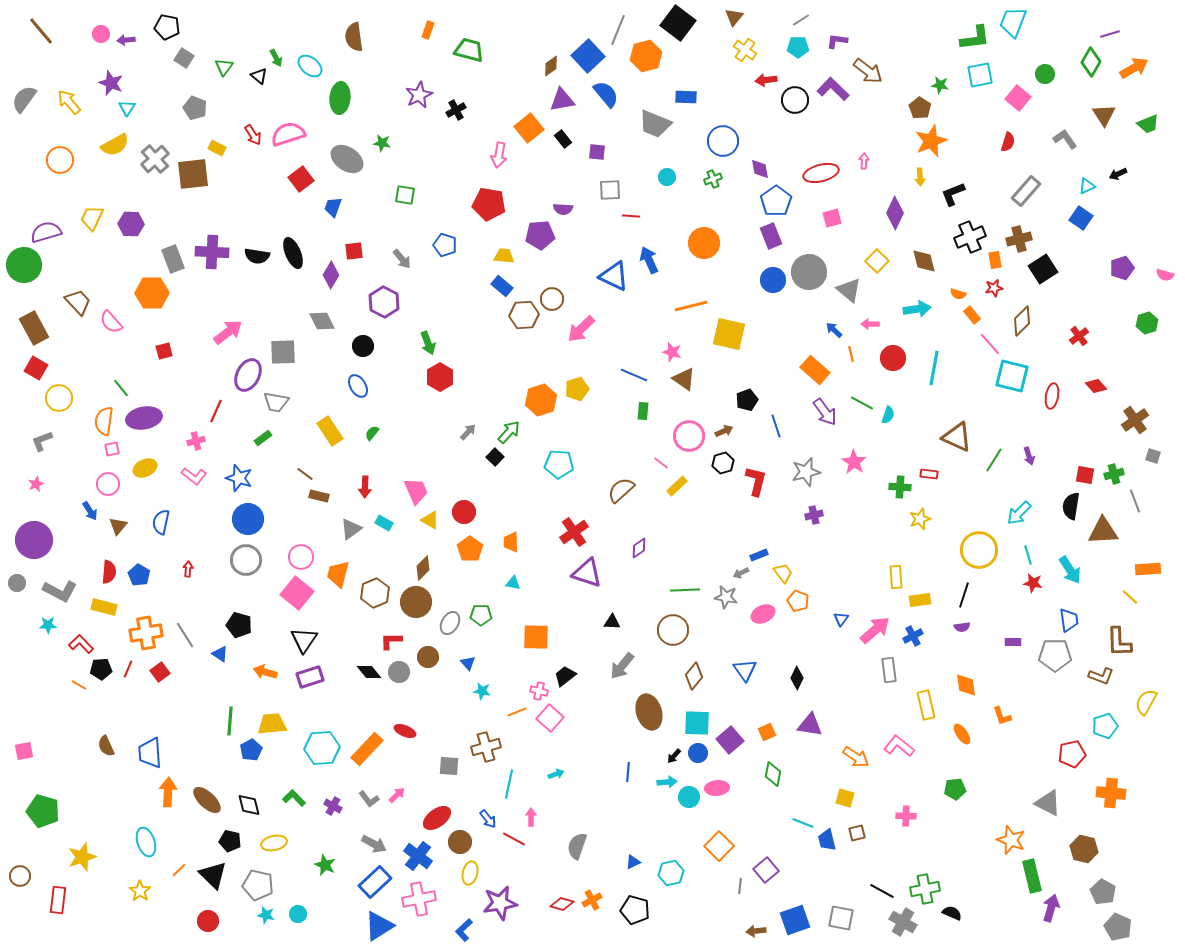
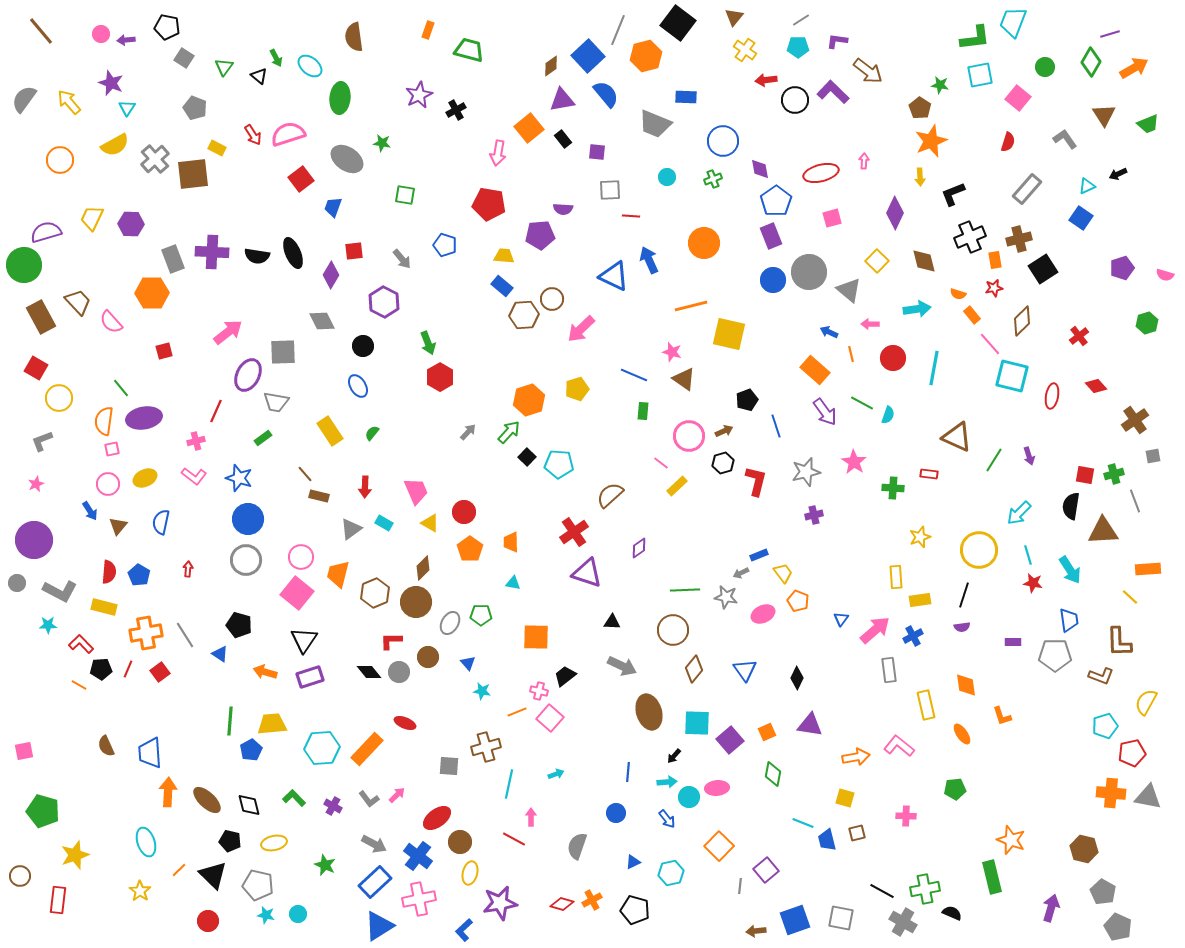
green circle at (1045, 74): moved 7 px up
purple L-shape at (833, 89): moved 3 px down
pink arrow at (499, 155): moved 1 px left, 2 px up
gray rectangle at (1026, 191): moved 1 px right, 2 px up
brown rectangle at (34, 328): moved 7 px right, 11 px up
blue arrow at (834, 330): moved 5 px left, 2 px down; rotated 18 degrees counterclockwise
orange hexagon at (541, 400): moved 12 px left
gray square at (1153, 456): rotated 28 degrees counterclockwise
black square at (495, 457): moved 32 px right
yellow ellipse at (145, 468): moved 10 px down
brown line at (305, 474): rotated 12 degrees clockwise
green cross at (900, 487): moved 7 px left, 1 px down
brown semicircle at (621, 490): moved 11 px left, 5 px down
yellow star at (920, 519): moved 18 px down
yellow triangle at (430, 520): moved 3 px down
gray arrow at (622, 666): rotated 104 degrees counterclockwise
brown diamond at (694, 676): moved 7 px up
red ellipse at (405, 731): moved 8 px up
blue circle at (698, 753): moved 82 px left, 60 px down
red pentagon at (1072, 754): moved 60 px right, 1 px up
orange arrow at (856, 757): rotated 44 degrees counterclockwise
gray triangle at (1048, 803): moved 100 px right, 6 px up; rotated 16 degrees counterclockwise
blue arrow at (488, 819): moved 179 px right
yellow star at (82, 857): moved 7 px left, 2 px up
green rectangle at (1032, 876): moved 40 px left, 1 px down
